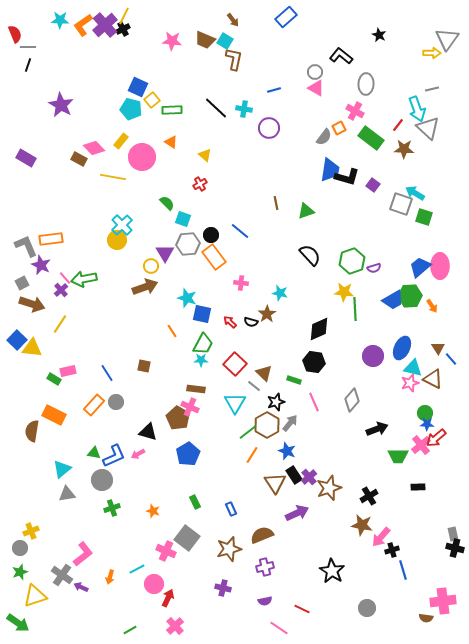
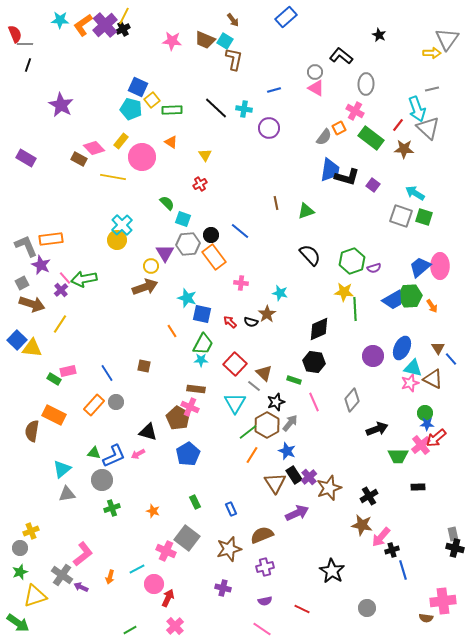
gray line at (28, 47): moved 3 px left, 3 px up
yellow triangle at (205, 155): rotated 16 degrees clockwise
gray square at (401, 204): moved 12 px down
pink line at (279, 628): moved 17 px left, 1 px down
